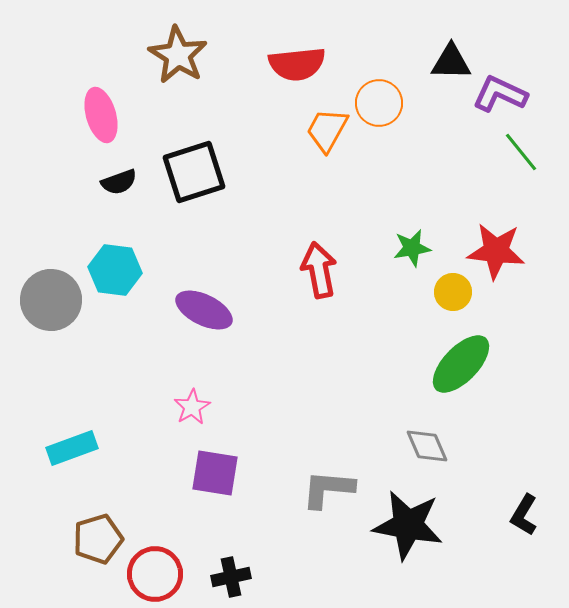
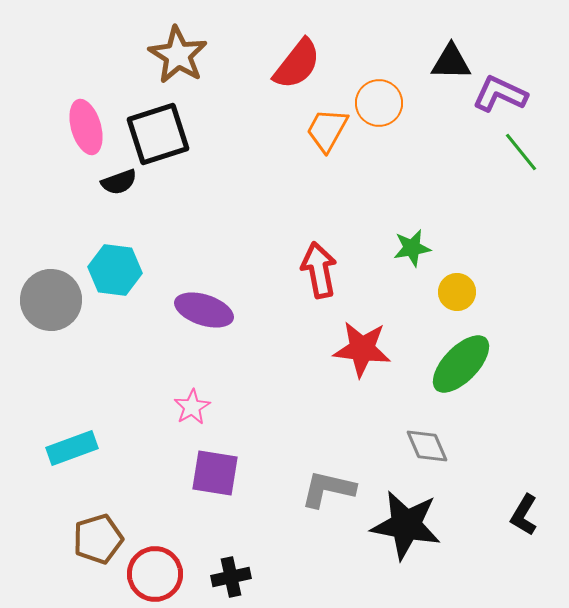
red semicircle: rotated 46 degrees counterclockwise
pink ellipse: moved 15 px left, 12 px down
black square: moved 36 px left, 38 px up
red star: moved 134 px left, 98 px down
yellow circle: moved 4 px right
purple ellipse: rotated 8 degrees counterclockwise
gray L-shape: rotated 8 degrees clockwise
black star: moved 2 px left
